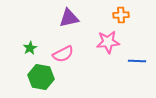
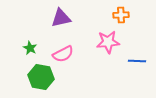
purple triangle: moved 8 px left
green star: rotated 16 degrees counterclockwise
